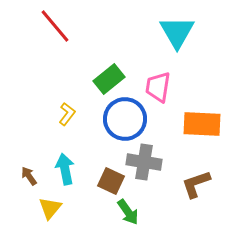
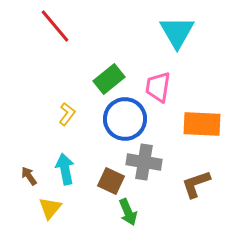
green arrow: rotated 12 degrees clockwise
